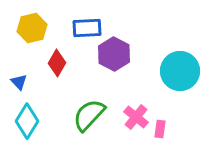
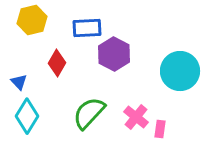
yellow hexagon: moved 8 px up
green semicircle: moved 2 px up
cyan diamond: moved 5 px up
